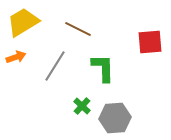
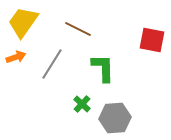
yellow trapezoid: rotated 24 degrees counterclockwise
red square: moved 2 px right, 2 px up; rotated 16 degrees clockwise
gray line: moved 3 px left, 2 px up
green cross: moved 2 px up
